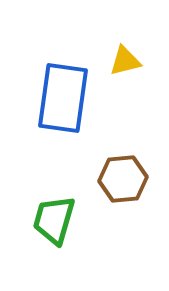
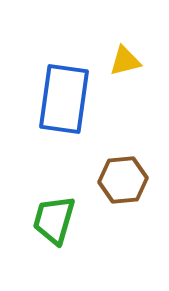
blue rectangle: moved 1 px right, 1 px down
brown hexagon: moved 1 px down
